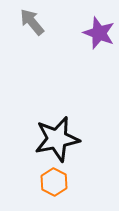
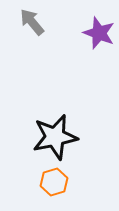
black star: moved 2 px left, 2 px up
orange hexagon: rotated 16 degrees clockwise
